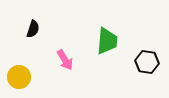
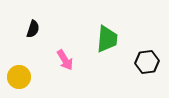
green trapezoid: moved 2 px up
black hexagon: rotated 15 degrees counterclockwise
